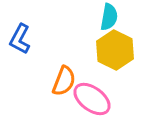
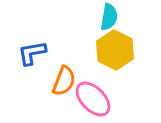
blue L-shape: moved 12 px right, 14 px down; rotated 52 degrees clockwise
pink ellipse: moved 1 px right; rotated 9 degrees clockwise
